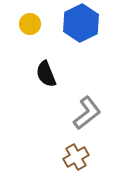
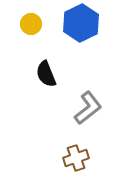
yellow circle: moved 1 px right
gray L-shape: moved 1 px right, 5 px up
brown cross: moved 1 px down; rotated 10 degrees clockwise
